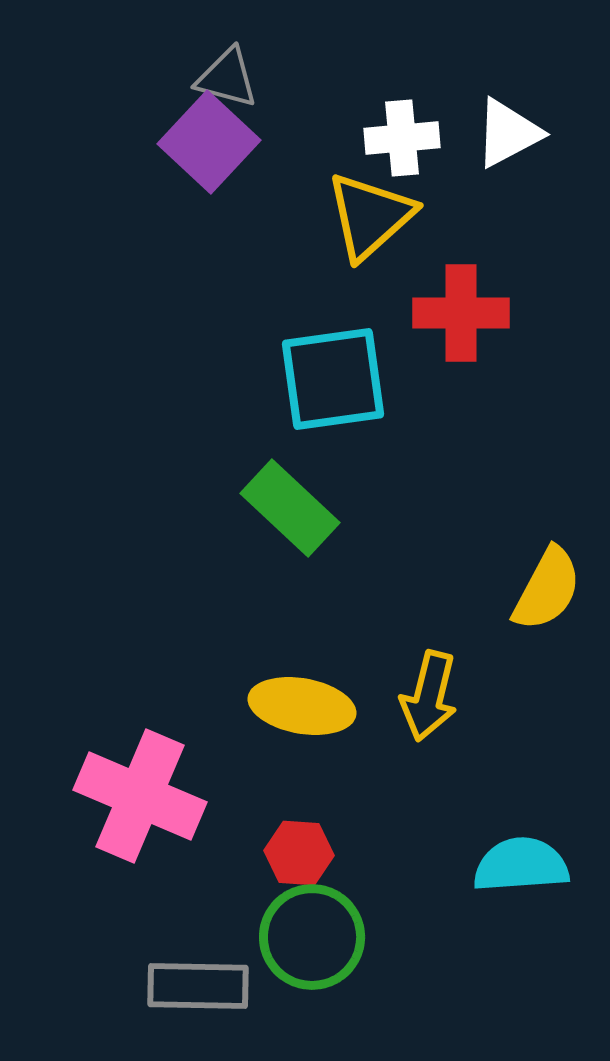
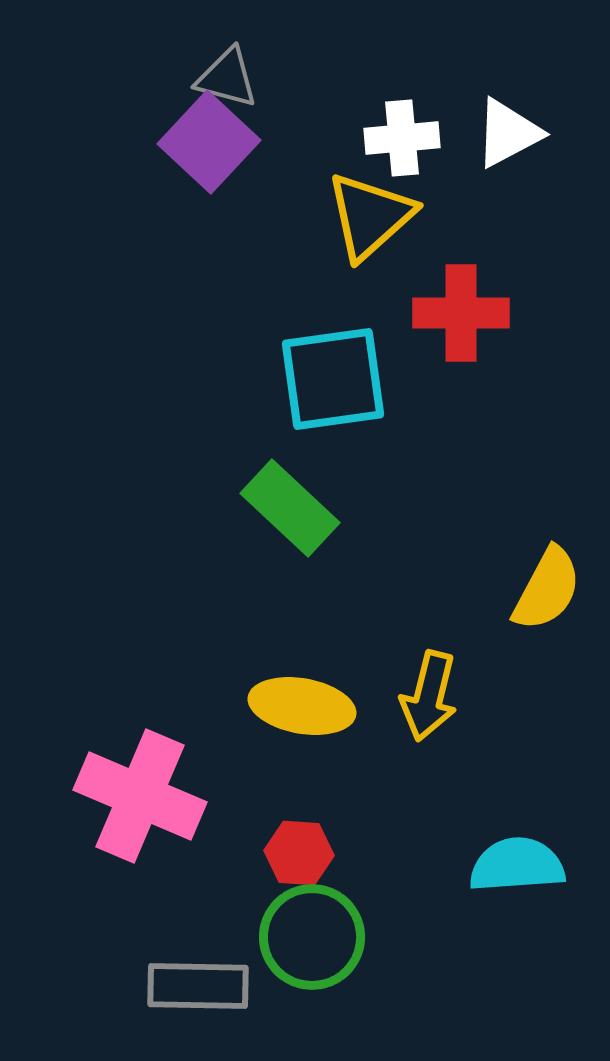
cyan semicircle: moved 4 px left
